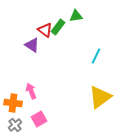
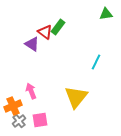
green triangle: moved 30 px right, 2 px up
red triangle: moved 2 px down
purple triangle: moved 1 px up
cyan line: moved 6 px down
yellow triangle: moved 24 px left; rotated 15 degrees counterclockwise
orange cross: moved 3 px down; rotated 30 degrees counterclockwise
pink square: moved 1 px right, 1 px down; rotated 21 degrees clockwise
gray cross: moved 4 px right, 4 px up
